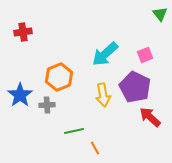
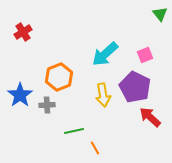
red cross: rotated 24 degrees counterclockwise
